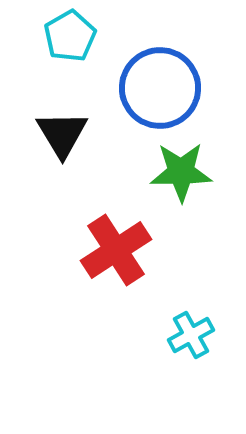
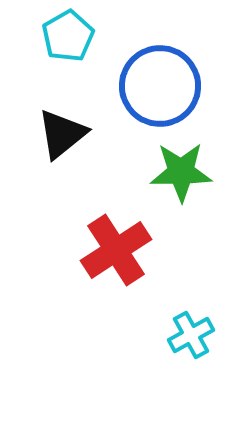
cyan pentagon: moved 2 px left
blue circle: moved 2 px up
black triangle: rotated 22 degrees clockwise
